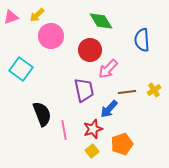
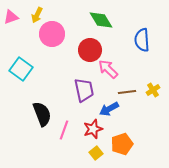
yellow arrow: rotated 21 degrees counterclockwise
green diamond: moved 1 px up
pink circle: moved 1 px right, 2 px up
pink arrow: rotated 90 degrees clockwise
yellow cross: moved 1 px left
blue arrow: rotated 18 degrees clockwise
pink line: rotated 30 degrees clockwise
yellow square: moved 4 px right, 2 px down
